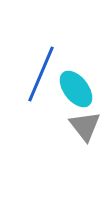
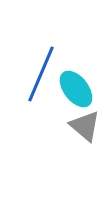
gray triangle: rotated 12 degrees counterclockwise
